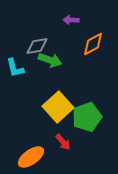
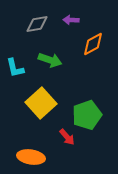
gray diamond: moved 22 px up
yellow square: moved 17 px left, 4 px up
green pentagon: moved 2 px up
red arrow: moved 4 px right, 5 px up
orange ellipse: rotated 44 degrees clockwise
